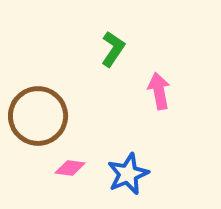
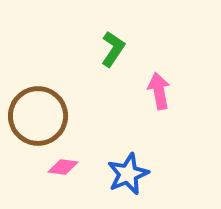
pink diamond: moved 7 px left, 1 px up
